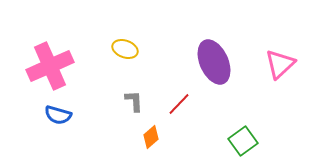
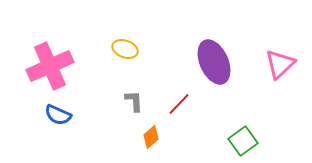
blue semicircle: rotated 8 degrees clockwise
